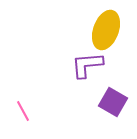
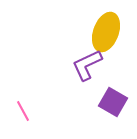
yellow ellipse: moved 2 px down
purple L-shape: rotated 20 degrees counterclockwise
